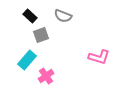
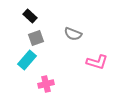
gray semicircle: moved 10 px right, 18 px down
gray square: moved 5 px left, 3 px down
pink L-shape: moved 2 px left, 5 px down
pink cross: moved 8 px down; rotated 21 degrees clockwise
